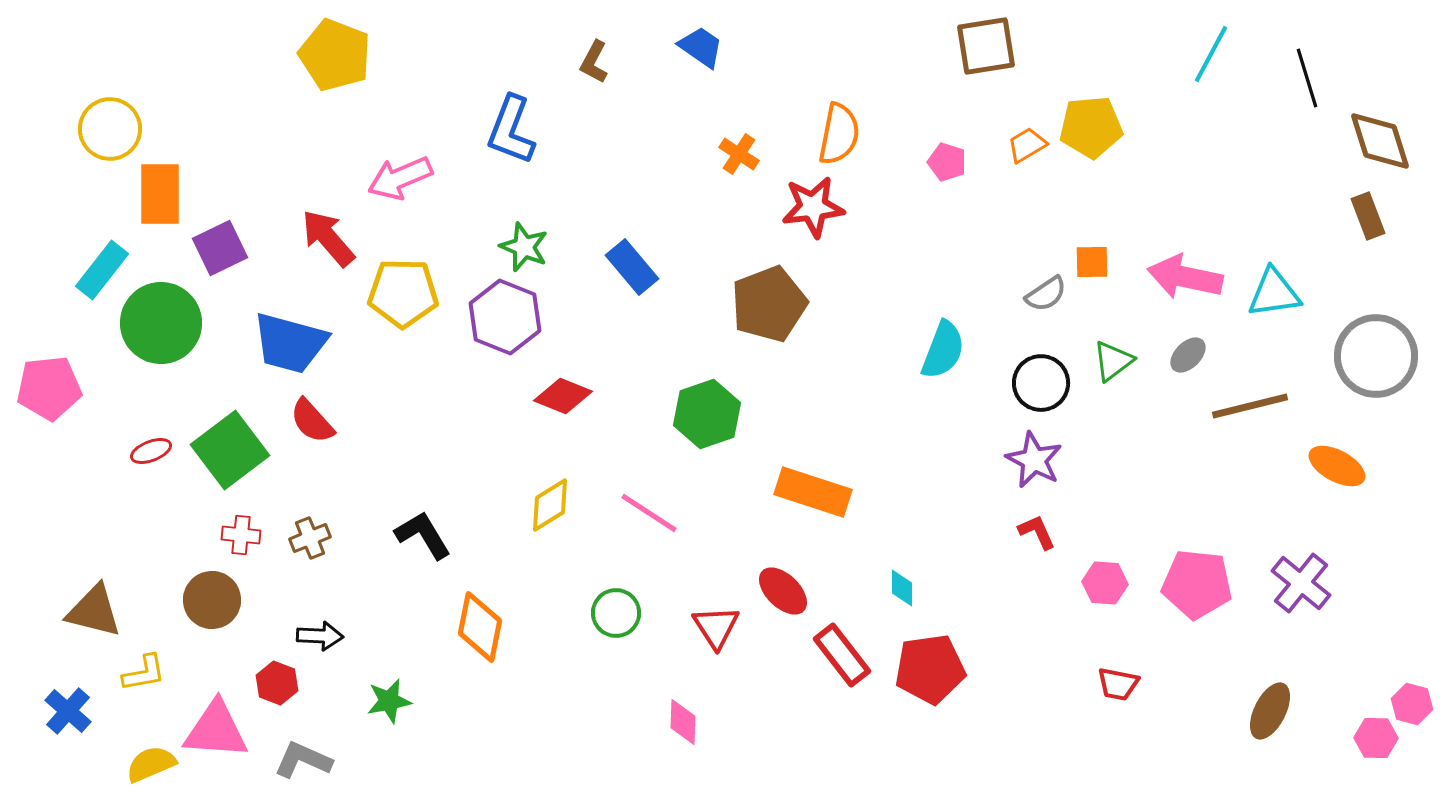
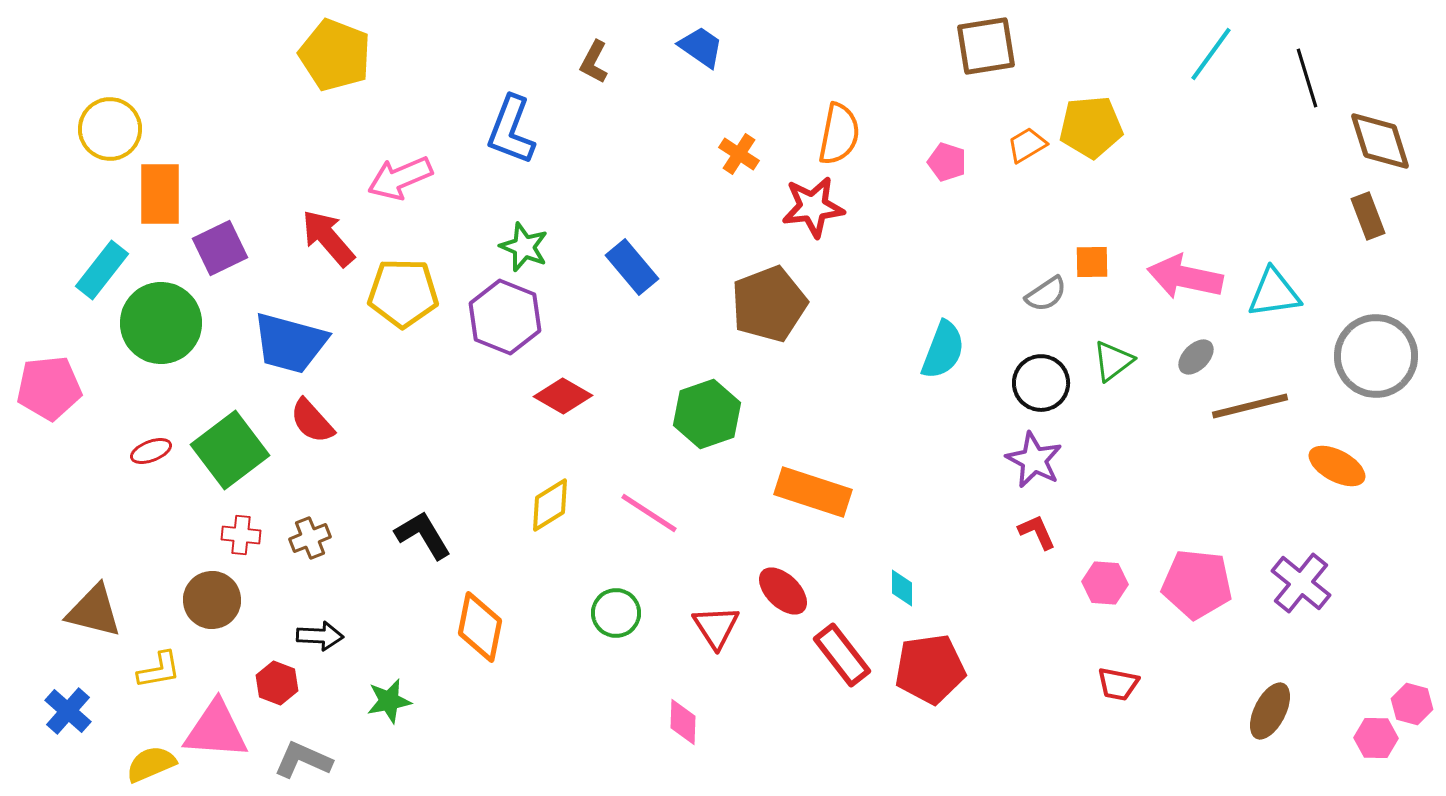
cyan line at (1211, 54): rotated 8 degrees clockwise
gray ellipse at (1188, 355): moved 8 px right, 2 px down
red diamond at (563, 396): rotated 8 degrees clockwise
yellow L-shape at (144, 673): moved 15 px right, 3 px up
